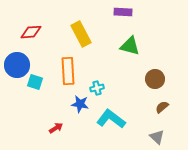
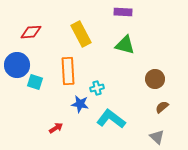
green triangle: moved 5 px left, 1 px up
